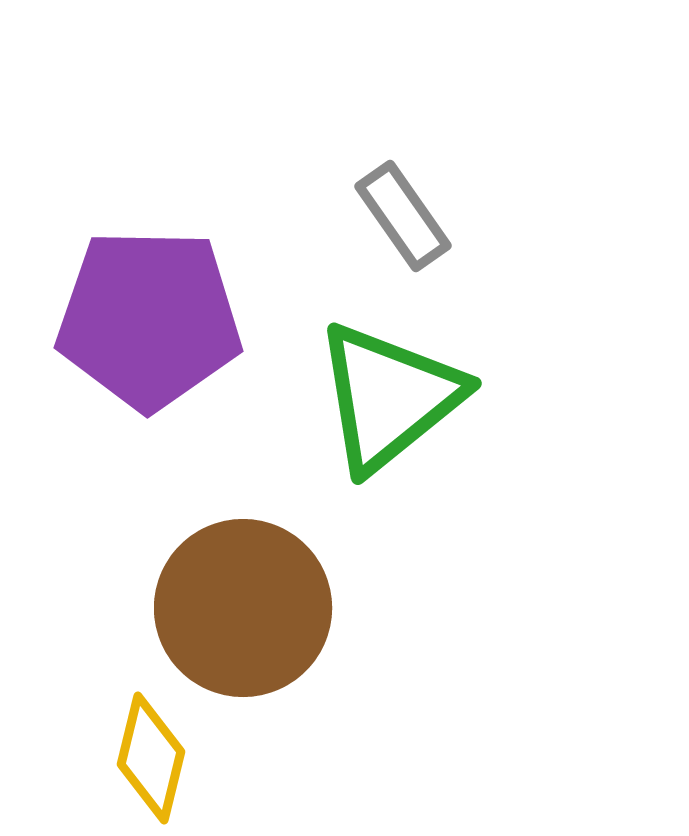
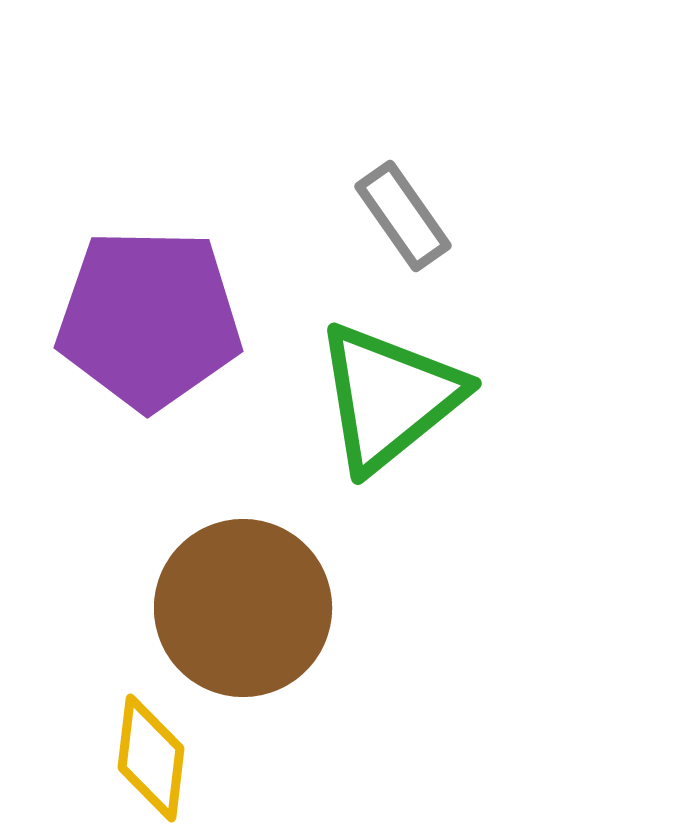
yellow diamond: rotated 7 degrees counterclockwise
